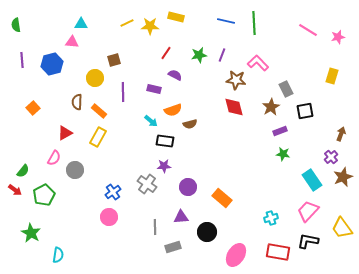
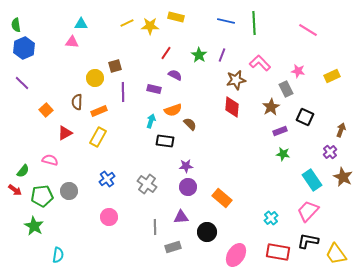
pink star at (338, 37): moved 40 px left, 34 px down; rotated 24 degrees clockwise
green star at (199, 55): rotated 28 degrees counterclockwise
purple line at (22, 60): moved 23 px down; rotated 42 degrees counterclockwise
brown square at (114, 60): moved 1 px right, 6 px down
pink L-shape at (258, 63): moved 2 px right
blue hexagon at (52, 64): moved 28 px left, 16 px up; rotated 10 degrees counterclockwise
yellow rectangle at (332, 76): rotated 49 degrees clockwise
brown star at (236, 80): rotated 18 degrees counterclockwise
red diamond at (234, 107): moved 2 px left; rotated 20 degrees clockwise
orange square at (33, 108): moved 13 px right, 2 px down
orange rectangle at (99, 111): rotated 63 degrees counterclockwise
black square at (305, 111): moved 6 px down; rotated 36 degrees clockwise
cyan arrow at (151, 121): rotated 112 degrees counterclockwise
brown semicircle at (190, 124): rotated 120 degrees counterclockwise
brown arrow at (341, 134): moved 4 px up
purple cross at (331, 157): moved 1 px left, 5 px up
pink semicircle at (54, 158): moved 4 px left, 2 px down; rotated 105 degrees counterclockwise
purple star at (164, 166): moved 22 px right
gray circle at (75, 170): moved 6 px left, 21 px down
brown star at (343, 177): rotated 24 degrees counterclockwise
blue cross at (113, 192): moved 6 px left, 13 px up
green pentagon at (44, 195): moved 2 px left, 1 px down; rotated 20 degrees clockwise
cyan cross at (271, 218): rotated 24 degrees counterclockwise
yellow trapezoid at (342, 228): moved 6 px left, 26 px down
green star at (31, 233): moved 3 px right, 7 px up
